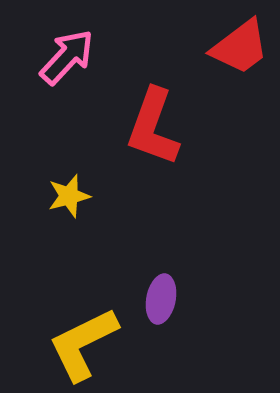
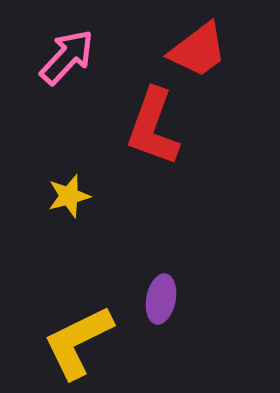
red trapezoid: moved 42 px left, 3 px down
yellow L-shape: moved 5 px left, 2 px up
